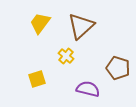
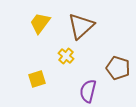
purple semicircle: moved 2 px down; rotated 90 degrees counterclockwise
